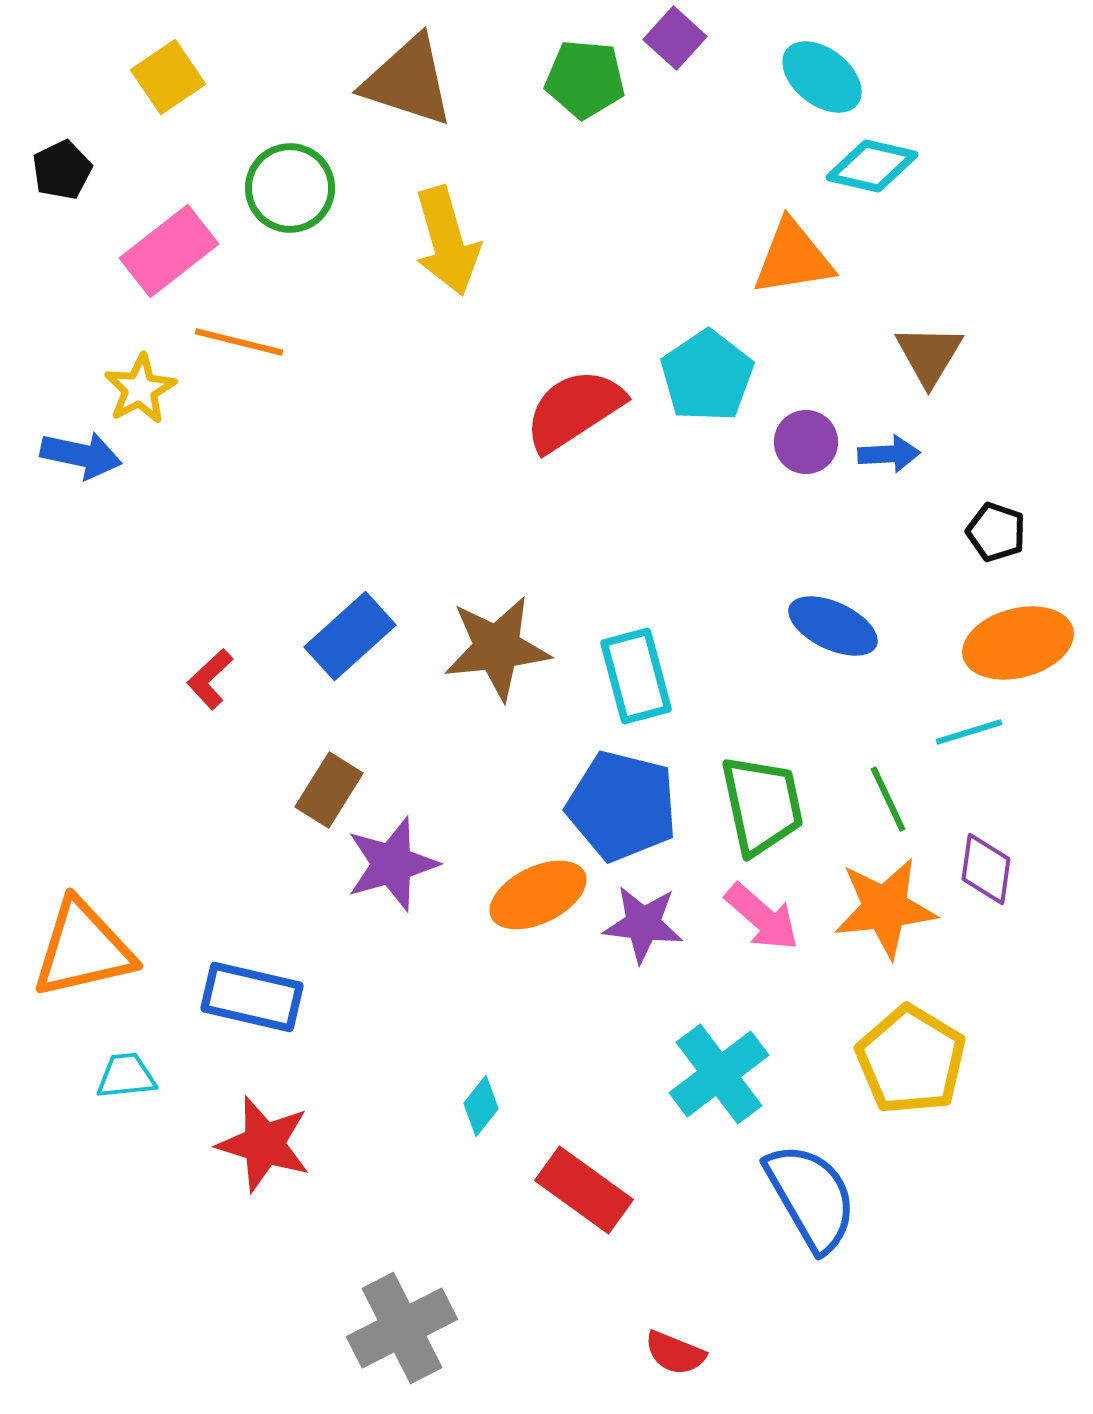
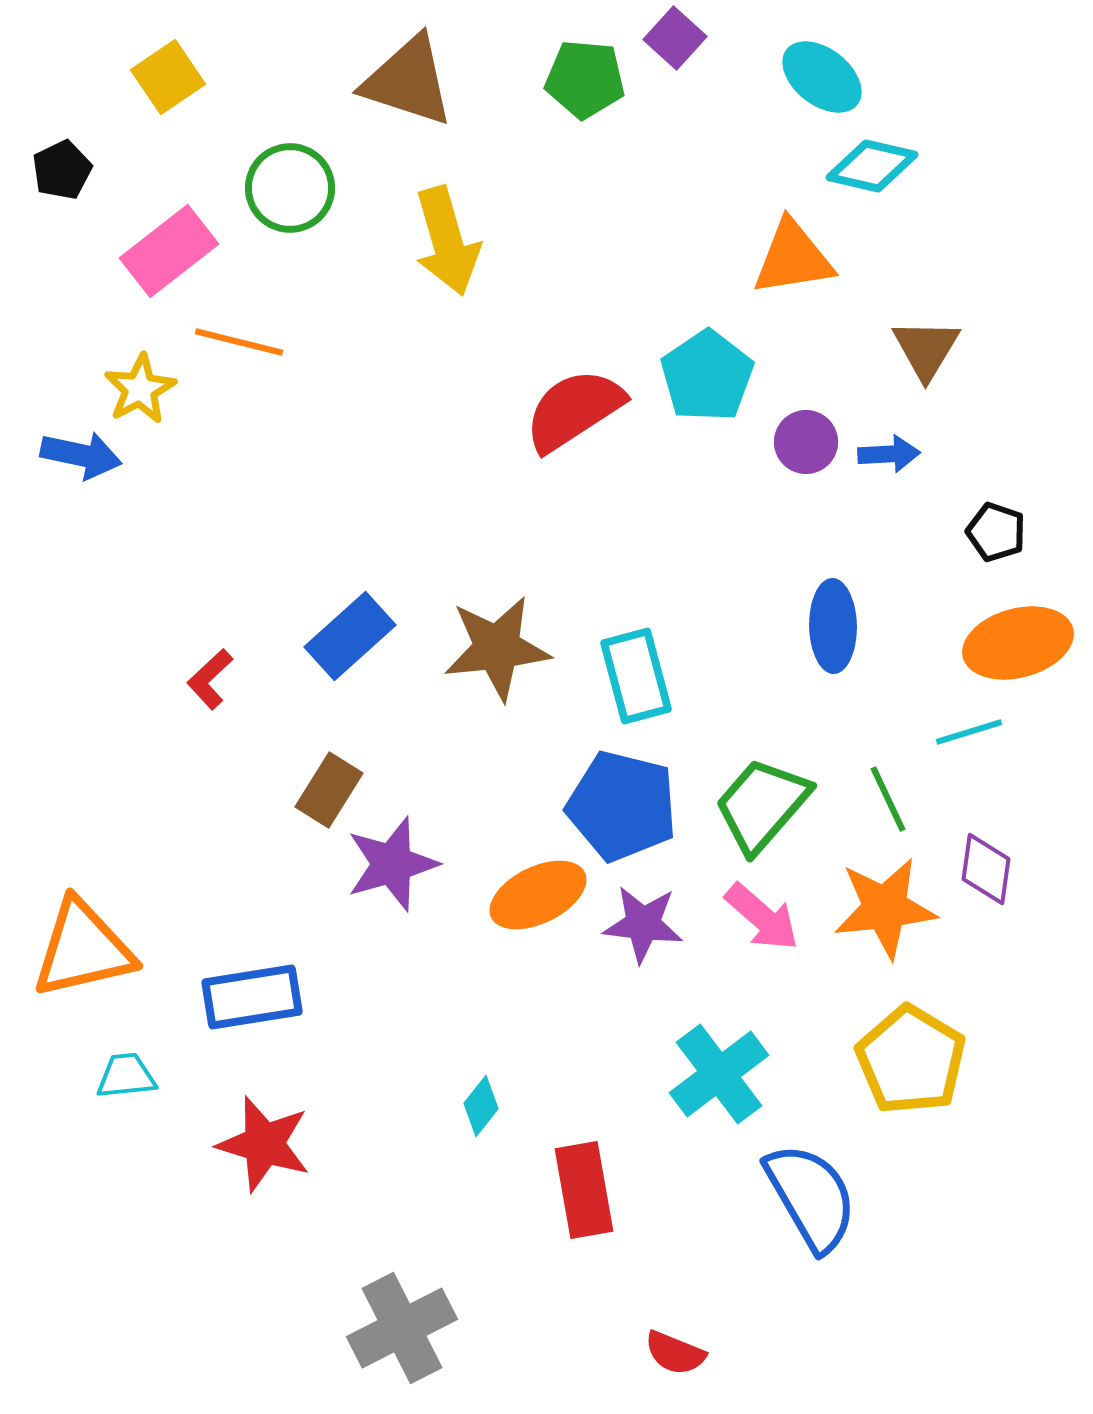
brown triangle at (929, 355): moved 3 px left, 6 px up
blue ellipse at (833, 626): rotated 64 degrees clockwise
green trapezoid at (762, 805): rotated 127 degrees counterclockwise
blue rectangle at (252, 997): rotated 22 degrees counterclockwise
red rectangle at (584, 1190): rotated 44 degrees clockwise
